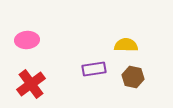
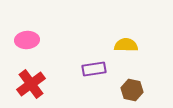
brown hexagon: moved 1 px left, 13 px down
